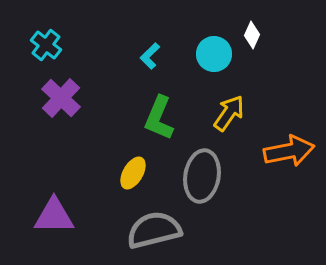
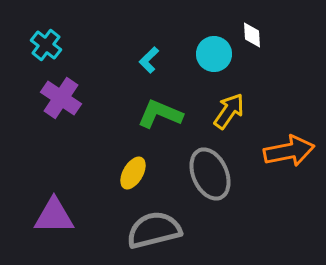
white diamond: rotated 28 degrees counterclockwise
cyan L-shape: moved 1 px left, 4 px down
purple cross: rotated 9 degrees counterclockwise
yellow arrow: moved 2 px up
green L-shape: moved 1 px right, 4 px up; rotated 90 degrees clockwise
gray ellipse: moved 8 px right, 2 px up; rotated 33 degrees counterclockwise
